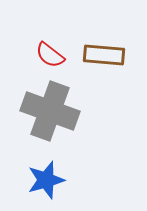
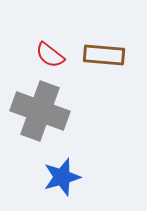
gray cross: moved 10 px left
blue star: moved 16 px right, 3 px up
